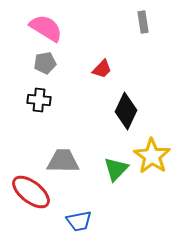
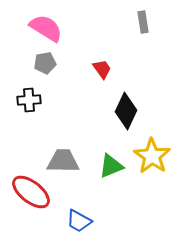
red trapezoid: rotated 80 degrees counterclockwise
black cross: moved 10 px left; rotated 10 degrees counterclockwise
green triangle: moved 5 px left, 3 px up; rotated 24 degrees clockwise
blue trapezoid: rotated 40 degrees clockwise
